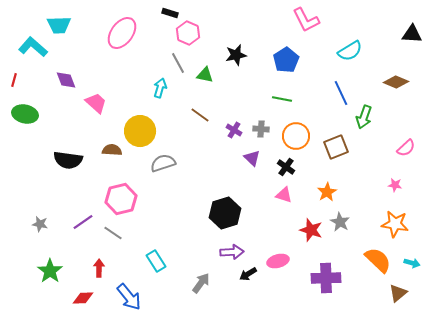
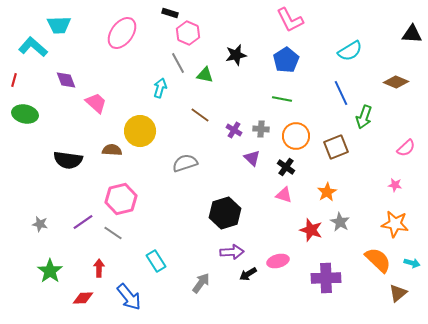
pink L-shape at (306, 20): moved 16 px left
gray semicircle at (163, 163): moved 22 px right
